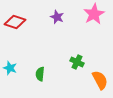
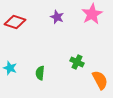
pink star: moved 2 px left
green semicircle: moved 1 px up
